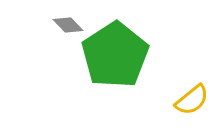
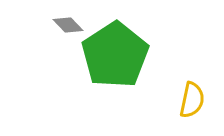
yellow semicircle: rotated 39 degrees counterclockwise
